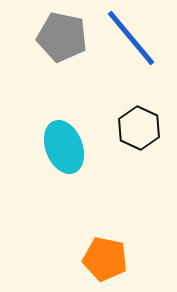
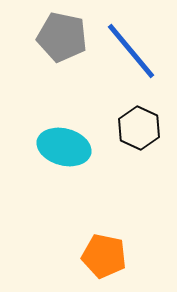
blue line: moved 13 px down
cyan ellipse: rotated 54 degrees counterclockwise
orange pentagon: moved 1 px left, 3 px up
